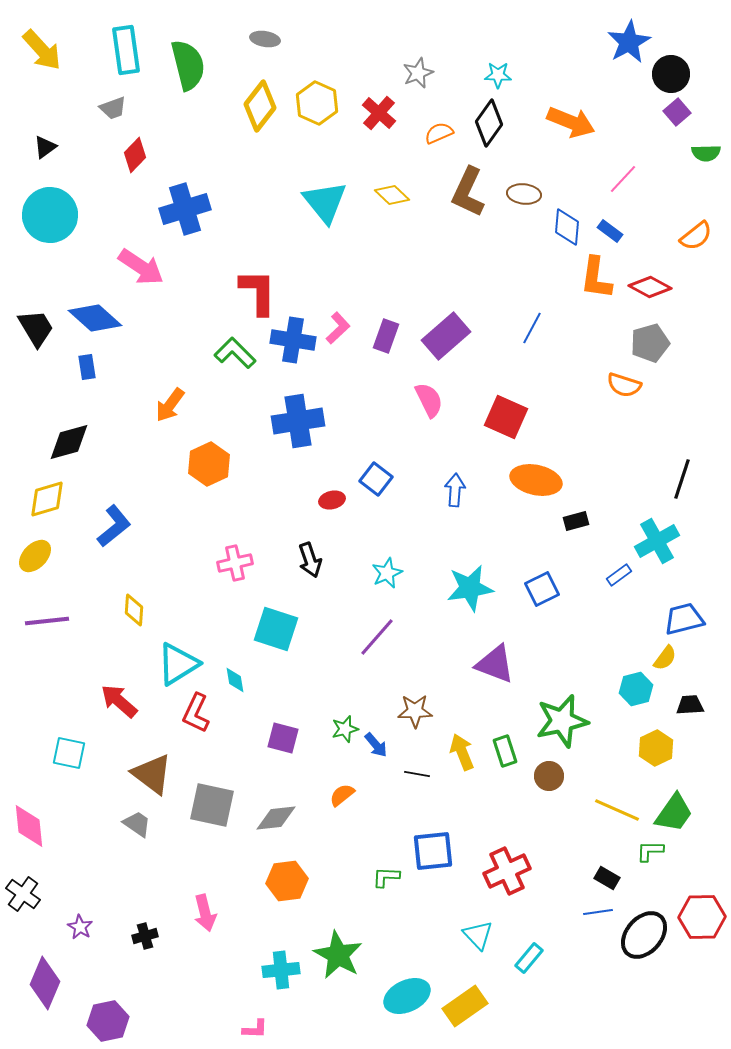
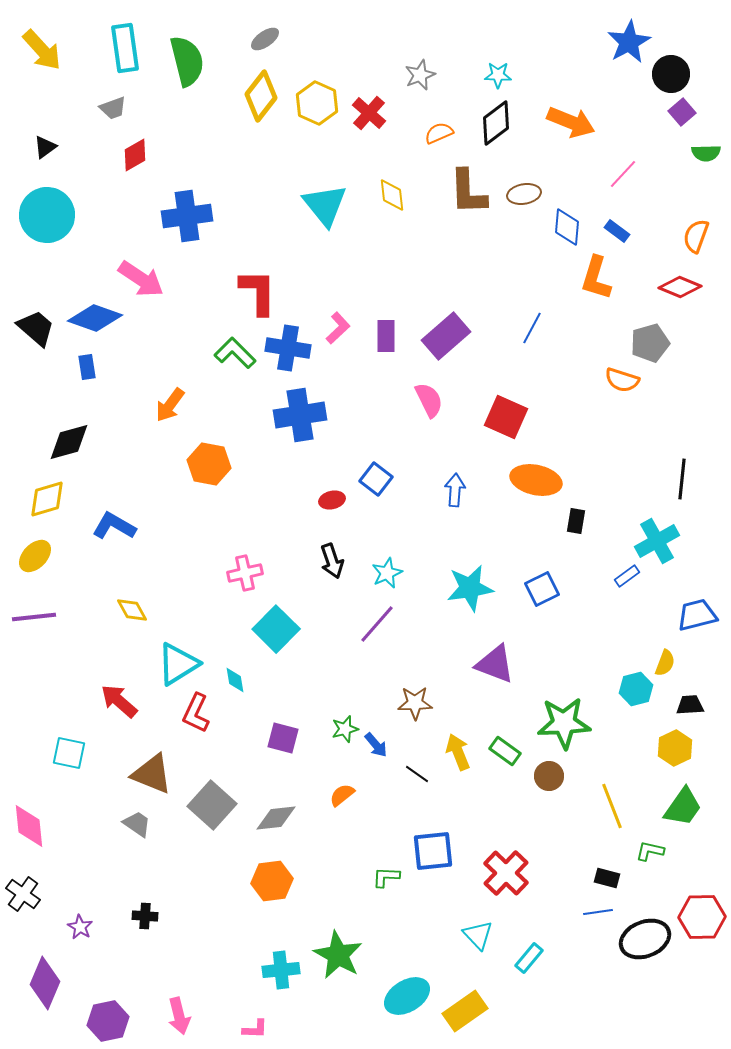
gray ellipse at (265, 39): rotated 44 degrees counterclockwise
cyan rectangle at (126, 50): moved 1 px left, 2 px up
green semicircle at (188, 65): moved 1 px left, 4 px up
gray star at (418, 73): moved 2 px right, 2 px down
yellow diamond at (260, 106): moved 1 px right, 10 px up
purple square at (677, 112): moved 5 px right
red cross at (379, 113): moved 10 px left
black diamond at (489, 123): moved 7 px right; rotated 18 degrees clockwise
red diamond at (135, 155): rotated 16 degrees clockwise
pink line at (623, 179): moved 5 px up
brown L-shape at (468, 192): rotated 27 degrees counterclockwise
brown ellipse at (524, 194): rotated 16 degrees counterclockwise
yellow diamond at (392, 195): rotated 40 degrees clockwise
cyan triangle at (325, 202): moved 3 px down
blue cross at (185, 209): moved 2 px right, 7 px down; rotated 9 degrees clockwise
cyan circle at (50, 215): moved 3 px left
blue rectangle at (610, 231): moved 7 px right
orange semicircle at (696, 236): rotated 148 degrees clockwise
pink arrow at (141, 267): moved 12 px down
orange L-shape at (596, 278): rotated 9 degrees clockwise
red diamond at (650, 287): moved 30 px right; rotated 6 degrees counterclockwise
blue diamond at (95, 318): rotated 22 degrees counterclockwise
black trapezoid at (36, 328): rotated 18 degrees counterclockwise
purple rectangle at (386, 336): rotated 20 degrees counterclockwise
blue cross at (293, 340): moved 5 px left, 8 px down
orange semicircle at (624, 385): moved 2 px left, 5 px up
blue cross at (298, 421): moved 2 px right, 6 px up
orange hexagon at (209, 464): rotated 24 degrees counterclockwise
black line at (682, 479): rotated 12 degrees counterclockwise
black rectangle at (576, 521): rotated 65 degrees counterclockwise
blue L-shape at (114, 526): rotated 111 degrees counterclockwise
black arrow at (310, 560): moved 22 px right, 1 px down
pink cross at (235, 563): moved 10 px right, 10 px down
blue rectangle at (619, 575): moved 8 px right, 1 px down
yellow diamond at (134, 610): moved 2 px left; rotated 32 degrees counterclockwise
blue trapezoid at (684, 619): moved 13 px right, 4 px up
purple line at (47, 621): moved 13 px left, 4 px up
cyan square at (276, 629): rotated 27 degrees clockwise
purple line at (377, 637): moved 13 px up
yellow semicircle at (665, 658): moved 5 px down; rotated 16 degrees counterclockwise
brown star at (415, 711): moved 8 px up
green star at (562, 721): moved 2 px right, 2 px down; rotated 10 degrees clockwise
yellow hexagon at (656, 748): moved 19 px right
green rectangle at (505, 751): rotated 36 degrees counterclockwise
yellow arrow at (462, 752): moved 4 px left
brown triangle at (152, 774): rotated 15 degrees counterclockwise
black line at (417, 774): rotated 25 degrees clockwise
gray square at (212, 805): rotated 30 degrees clockwise
yellow line at (617, 810): moved 5 px left, 4 px up; rotated 45 degrees clockwise
green trapezoid at (674, 813): moved 9 px right, 6 px up
green L-shape at (650, 851): rotated 12 degrees clockwise
red cross at (507, 871): moved 1 px left, 2 px down; rotated 21 degrees counterclockwise
black rectangle at (607, 878): rotated 15 degrees counterclockwise
orange hexagon at (287, 881): moved 15 px left
pink arrow at (205, 913): moved 26 px left, 103 px down
black ellipse at (644, 935): moved 1 px right, 4 px down; rotated 27 degrees clockwise
black cross at (145, 936): moved 20 px up; rotated 20 degrees clockwise
cyan ellipse at (407, 996): rotated 6 degrees counterclockwise
yellow rectangle at (465, 1006): moved 5 px down
